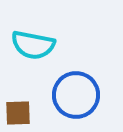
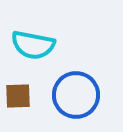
brown square: moved 17 px up
